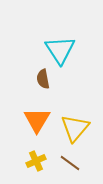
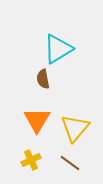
cyan triangle: moved 2 px left, 1 px up; rotated 32 degrees clockwise
yellow cross: moved 5 px left, 1 px up
